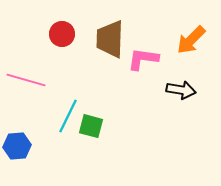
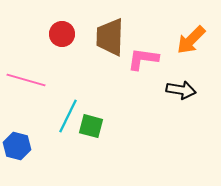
brown trapezoid: moved 2 px up
blue hexagon: rotated 20 degrees clockwise
